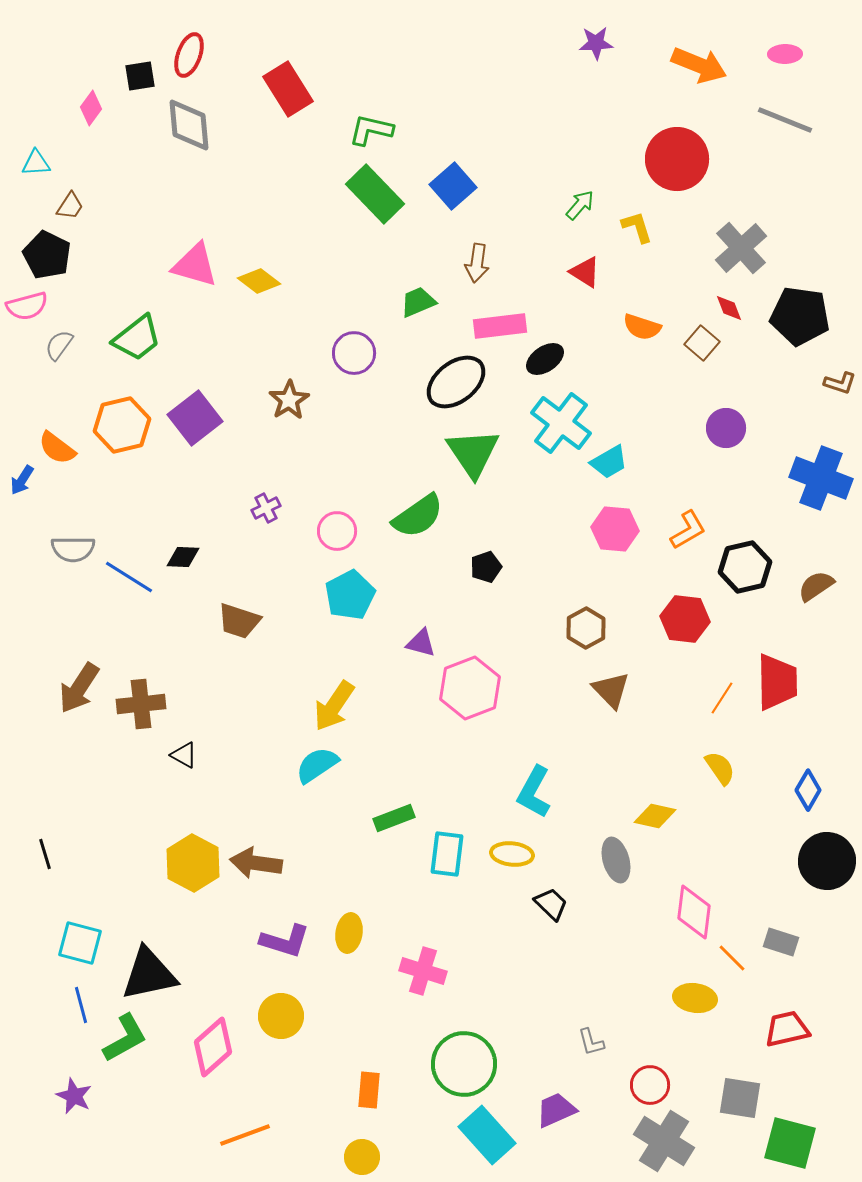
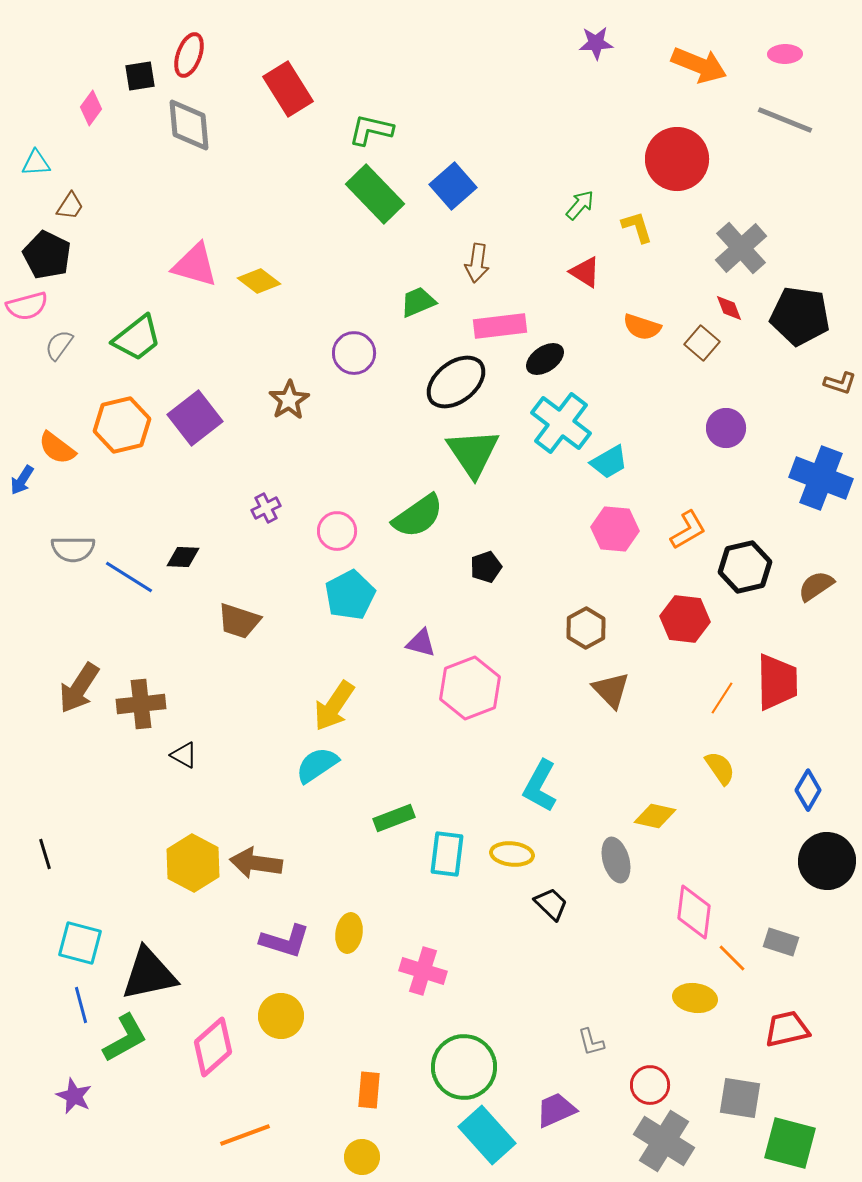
cyan L-shape at (534, 792): moved 6 px right, 6 px up
green circle at (464, 1064): moved 3 px down
